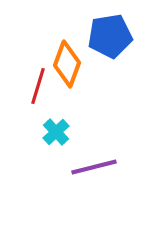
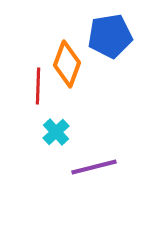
red line: rotated 15 degrees counterclockwise
